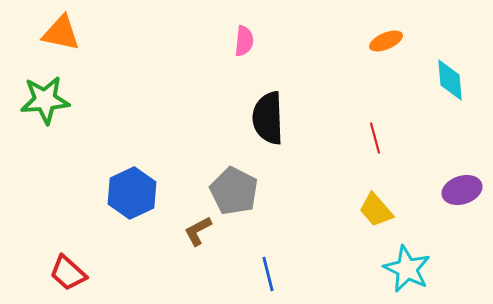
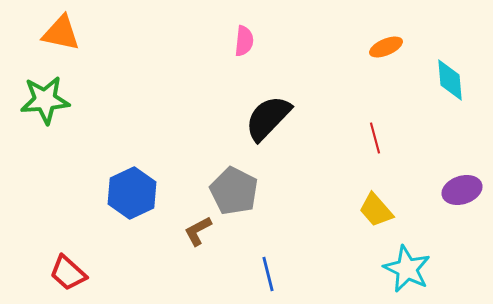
orange ellipse: moved 6 px down
black semicircle: rotated 46 degrees clockwise
